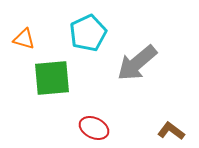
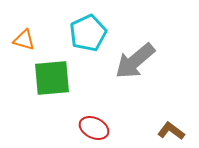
orange triangle: moved 1 px down
gray arrow: moved 2 px left, 2 px up
